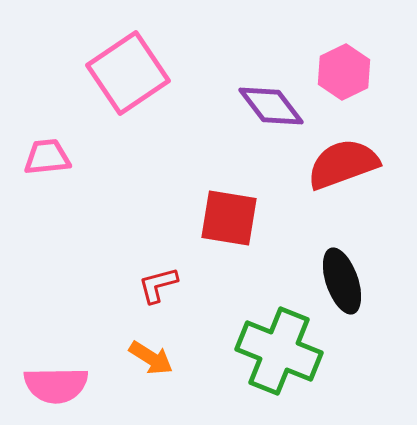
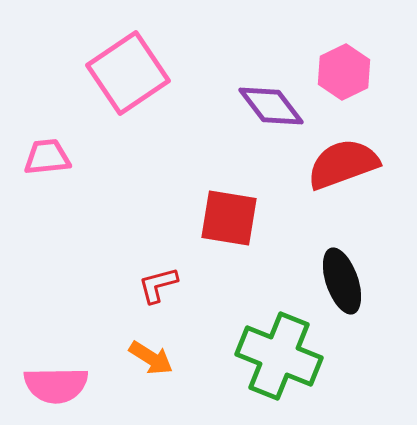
green cross: moved 5 px down
